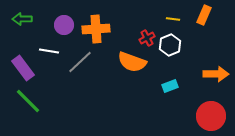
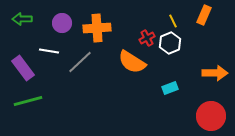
yellow line: moved 2 px down; rotated 56 degrees clockwise
purple circle: moved 2 px left, 2 px up
orange cross: moved 1 px right, 1 px up
white hexagon: moved 2 px up
orange semicircle: rotated 12 degrees clockwise
orange arrow: moved 1 px left, 1 px up
cyan rectangle: moved 2 px down
green line: rotated 60 degrees counterclockwise
